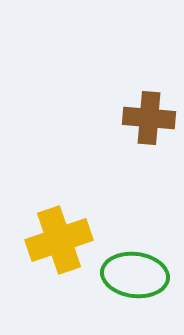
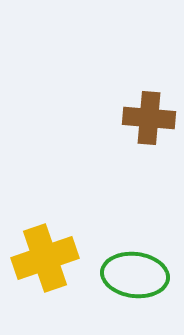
yellow cross: moved 14 px left, 18 px down
